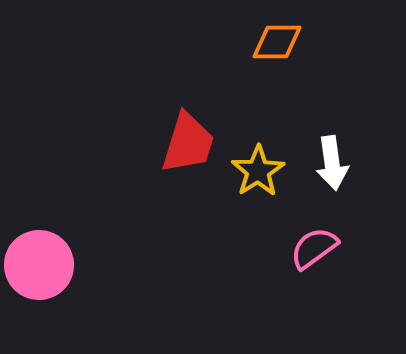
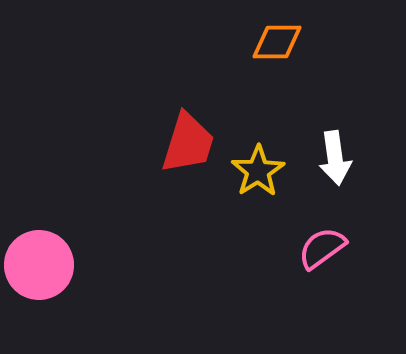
white arrow: moved 3 px right, 5 px up
pink semicircle: moved 8 px right
